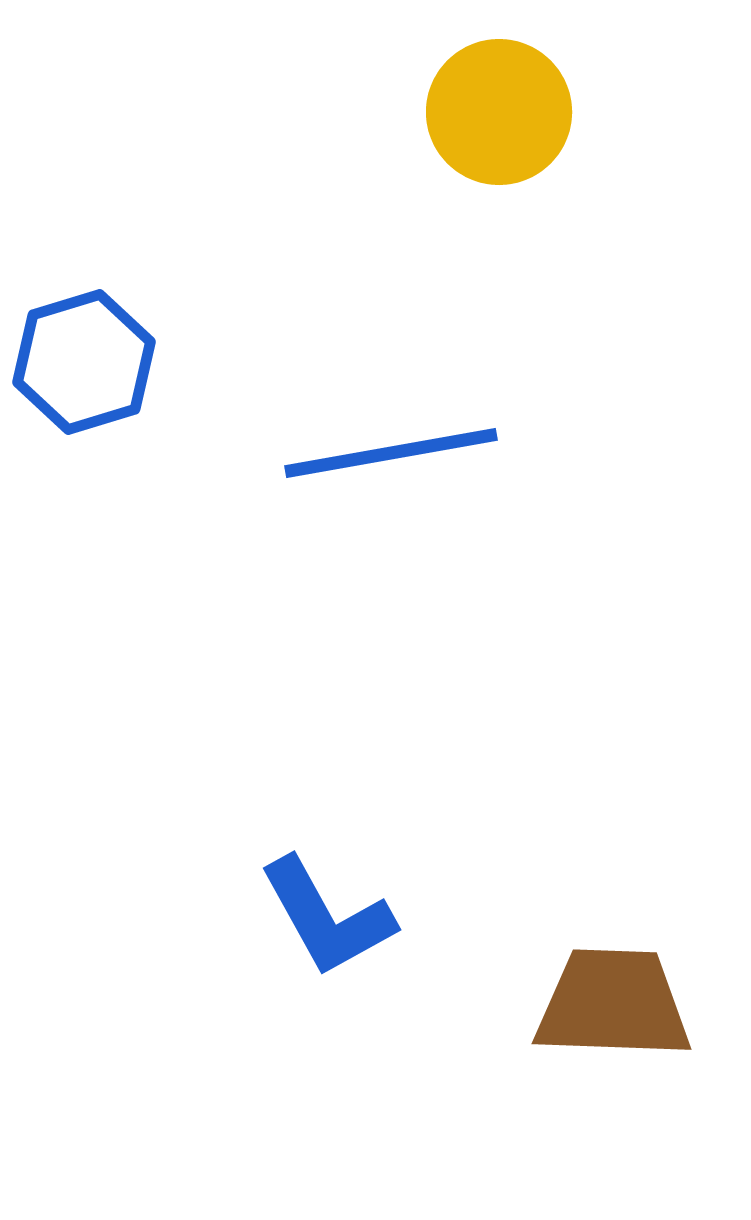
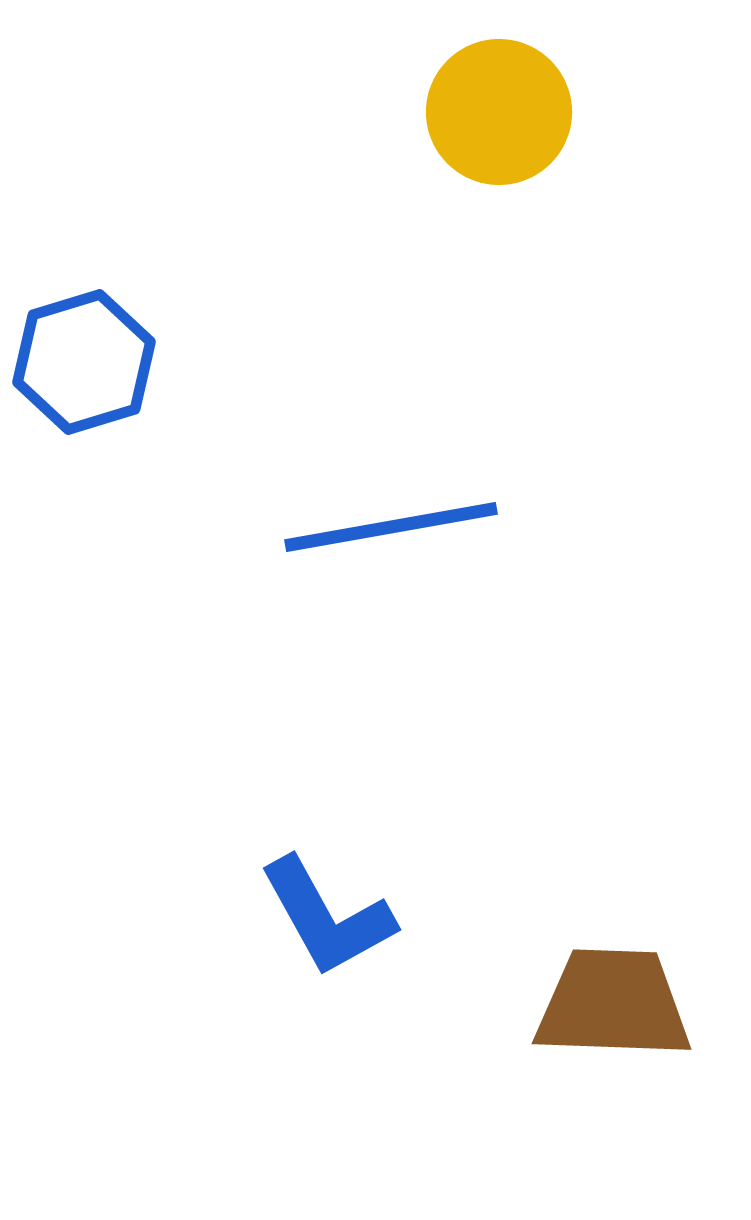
blue line: moved 74 px down
